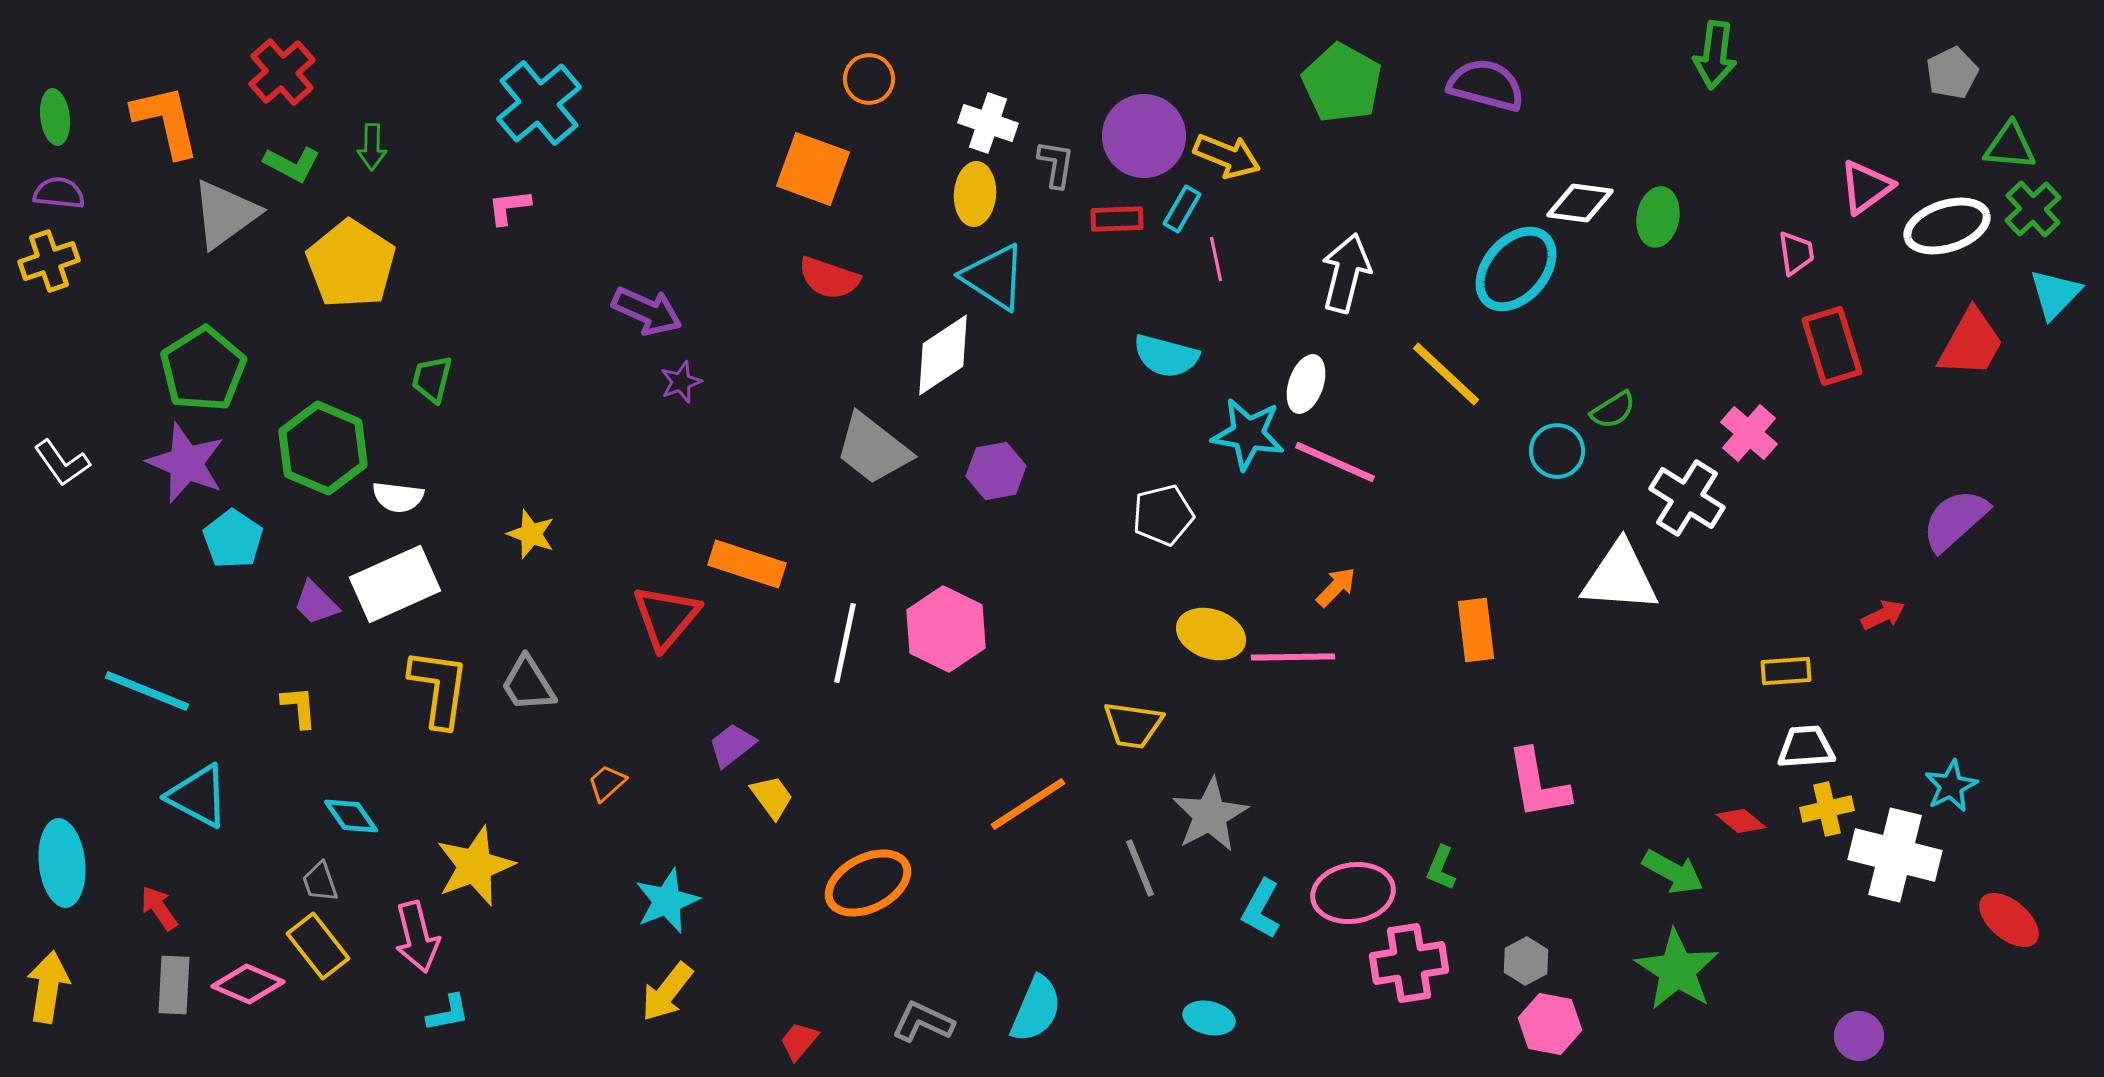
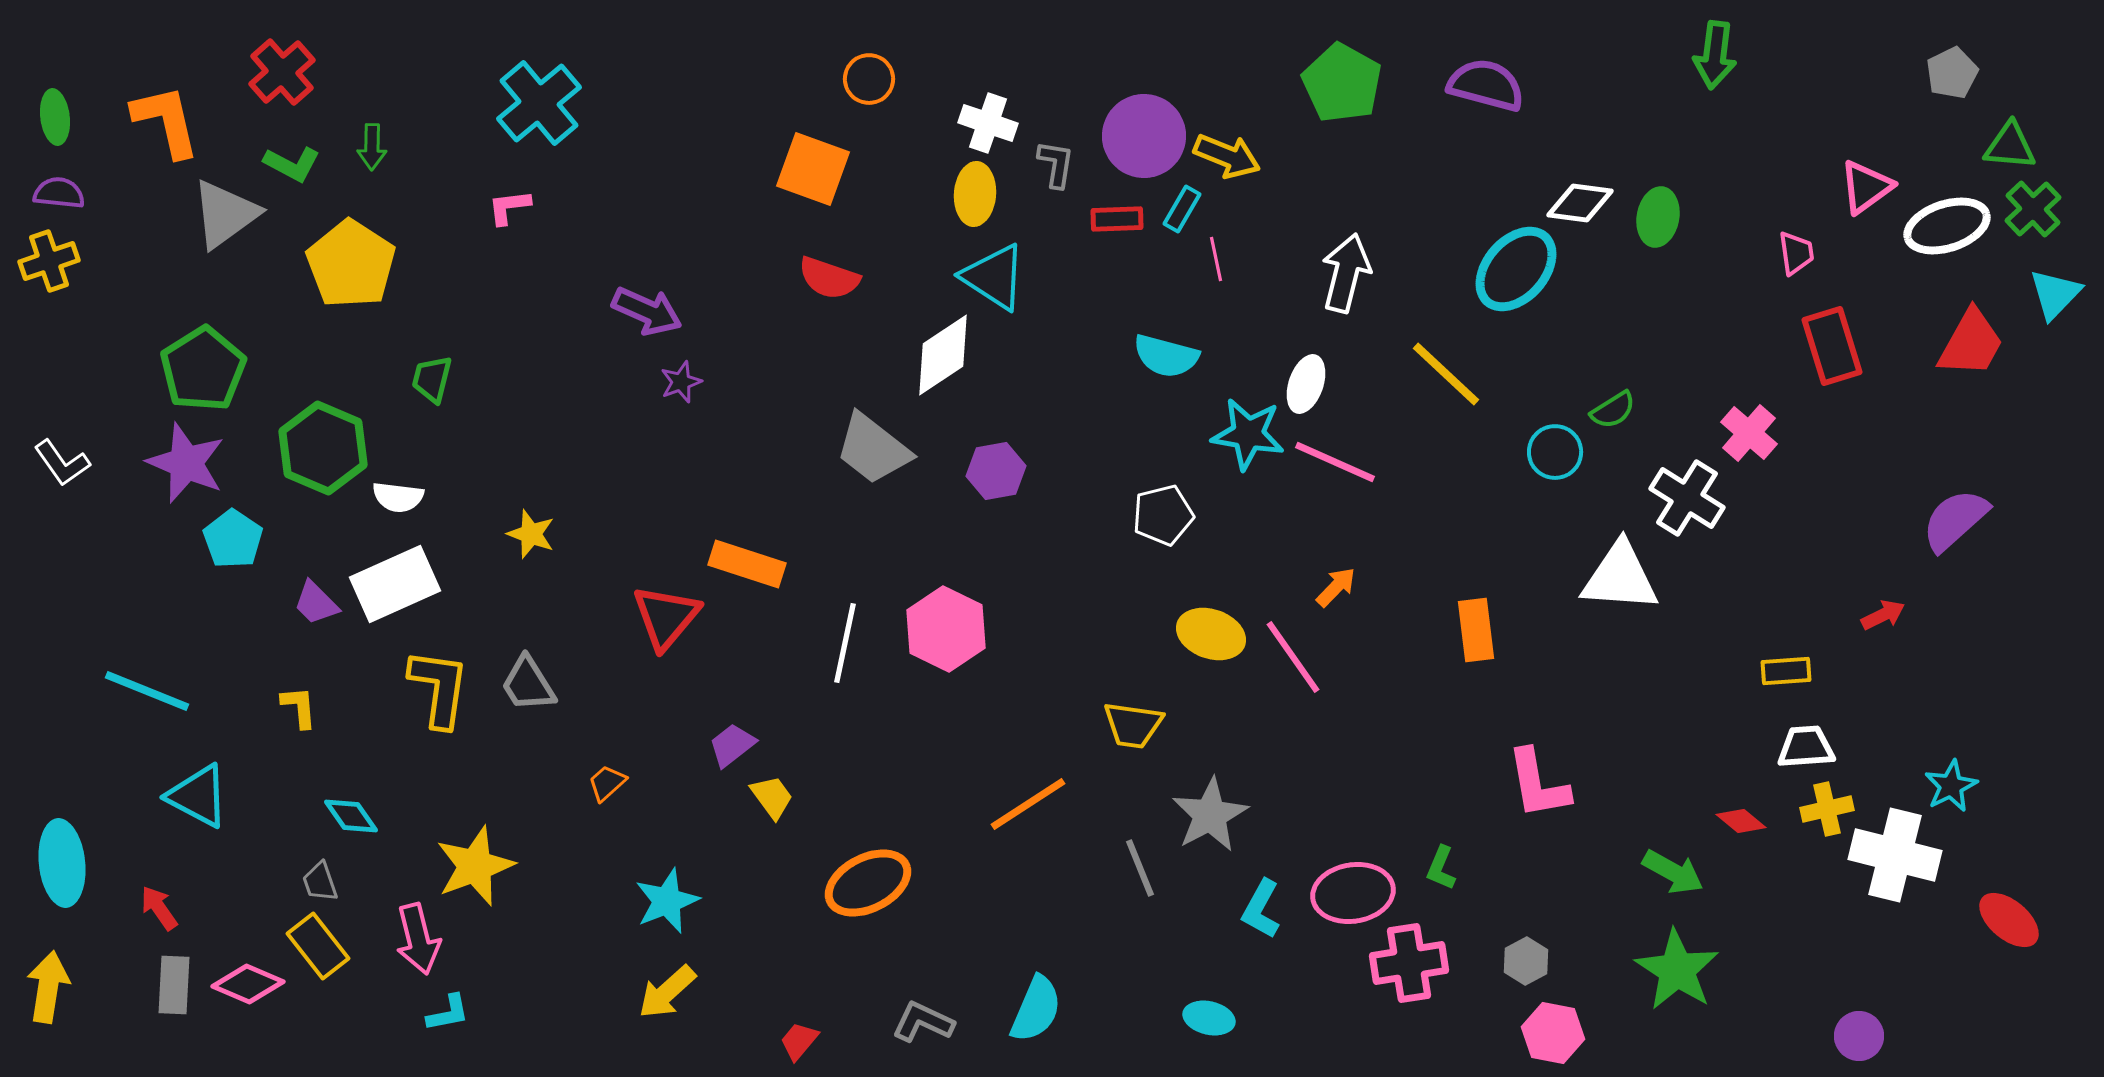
cyan circle at (1557, 451): moved 2 px left, 1 px down
pink line at (1293, 657): rotated 56 degrees clockwise
pink arrow at (417, 937): moved 1 px right, 2 px down
yellow arrow at (667, 992): rotated 10 degrees clockwise
pink hexagon at (1550, 1024): moved 3 px right, 9 px down
